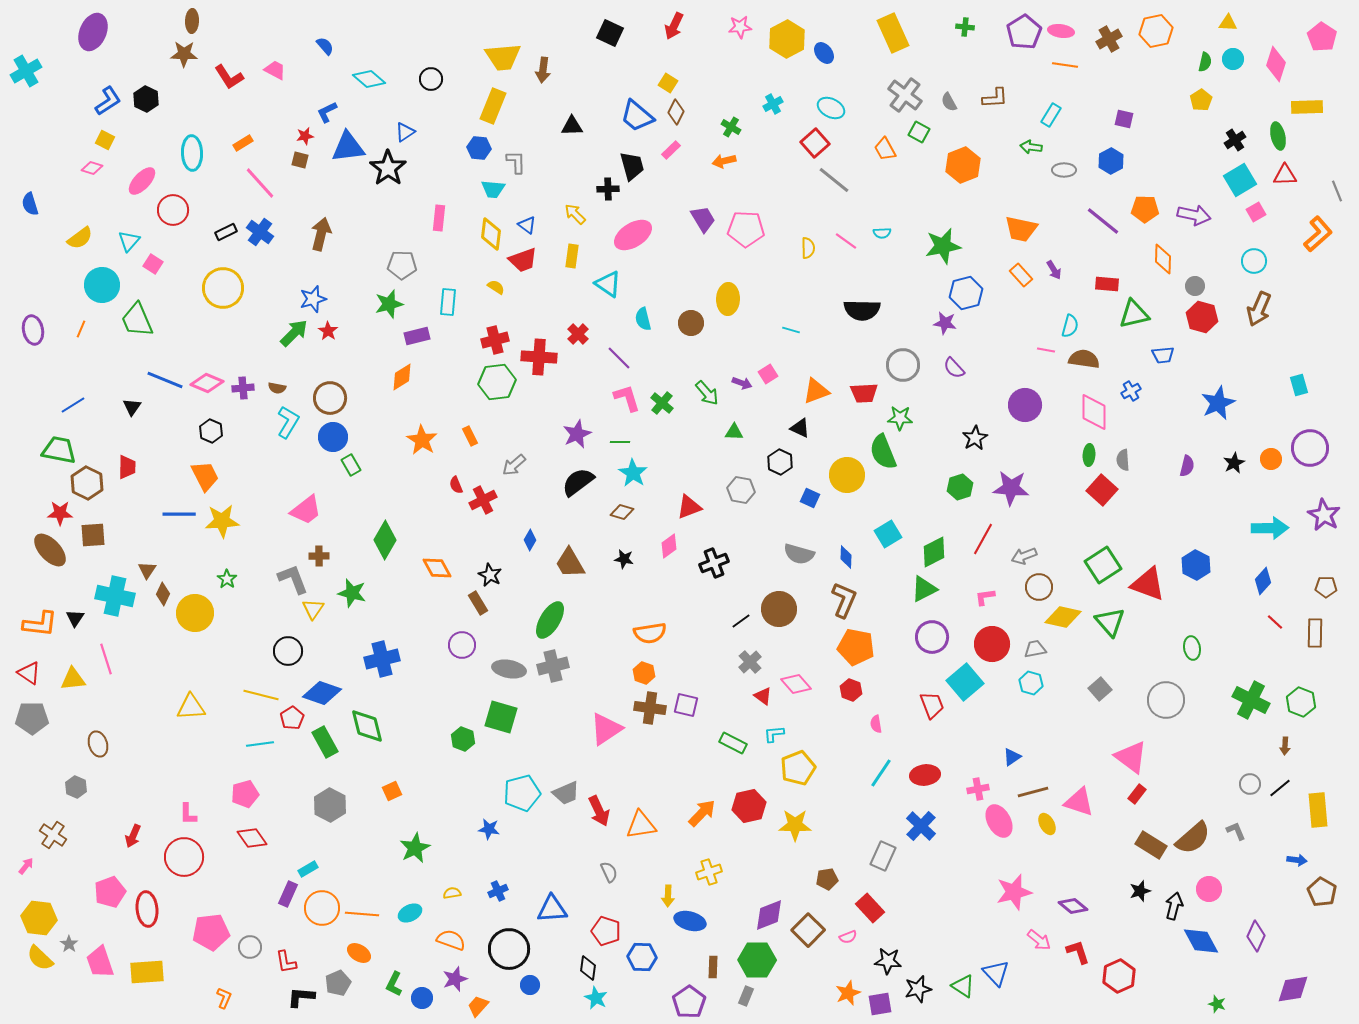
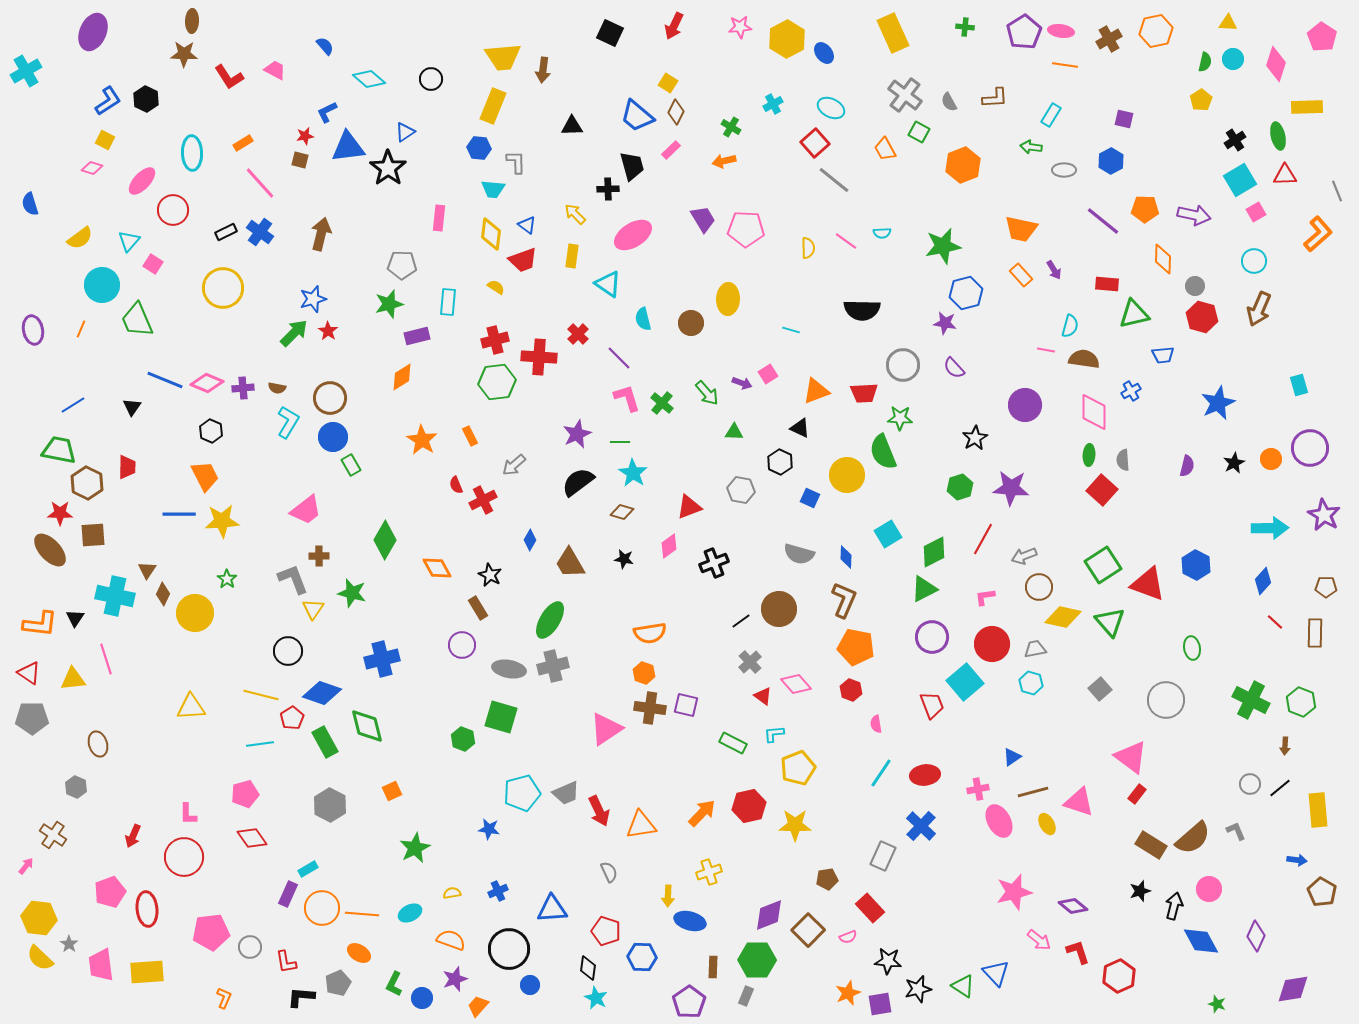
brown rectangle at (478, 603): moved 5 px down
pink trapezoid at (100, 962): moved 1 px right, 3 px down; rotated 12 degrees clockwise
